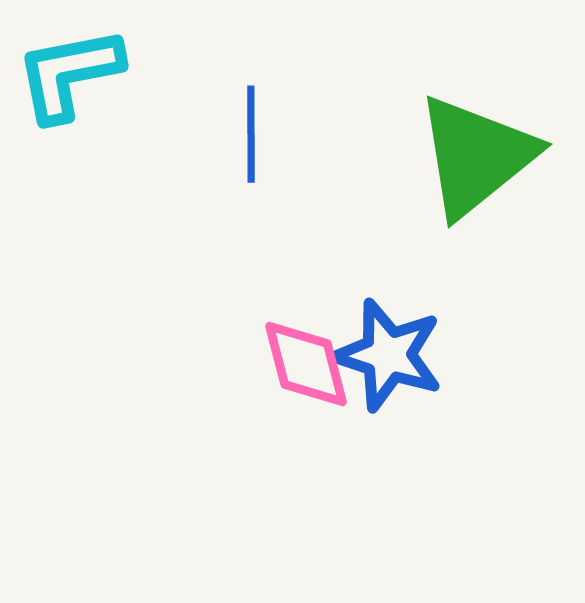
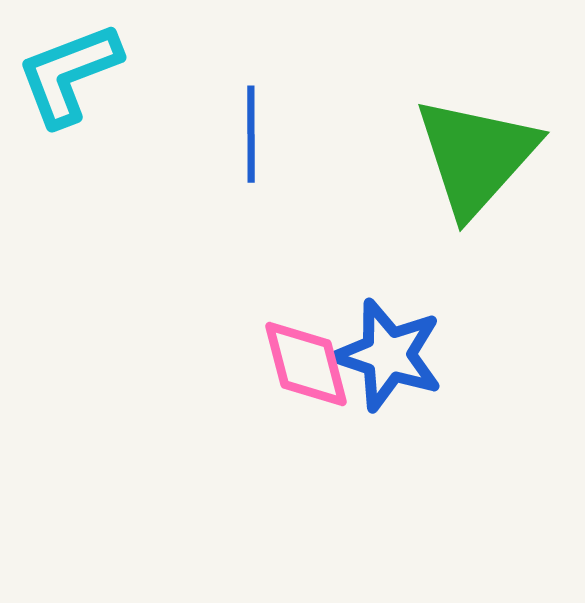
cyan L-shape: rotated 10 degrees counterclockwise
green triangle: rotated 9 degrees counterclockwise
